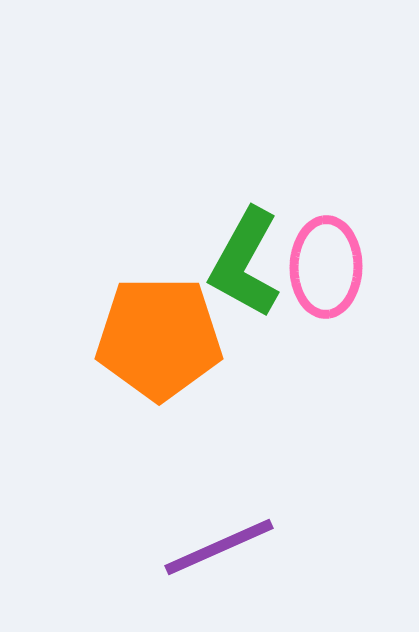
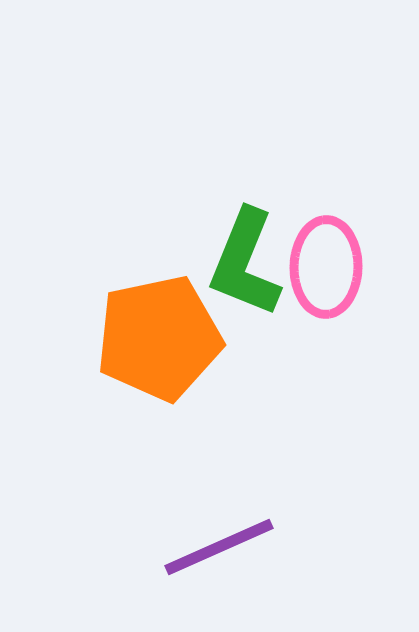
green L-shape: rotated 7 degrees counterclockwise
orange pentagon: rotated 12 degrees counterclockwise
